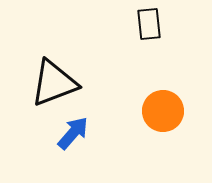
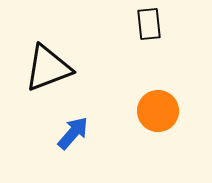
black triangle: moved 6 px left, 15 px up
orange circle: moved 5 px left
